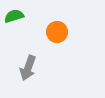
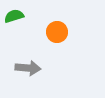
gray arrow: rotated 105 degrees counterclockwise
